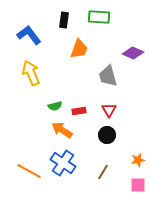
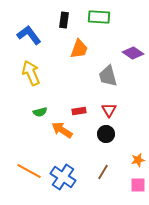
purple diamond: rotated 10 degrees clockwise
green semicircle: moved 15 px left, 6 px down
black circle: moved 1 px left, 1 px up
blue cross: moved 14 px down
